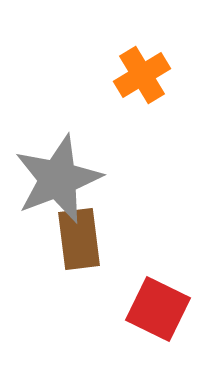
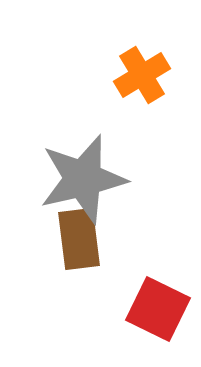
gray star: moved 25 px right; rotated 8 degrees clockwise
